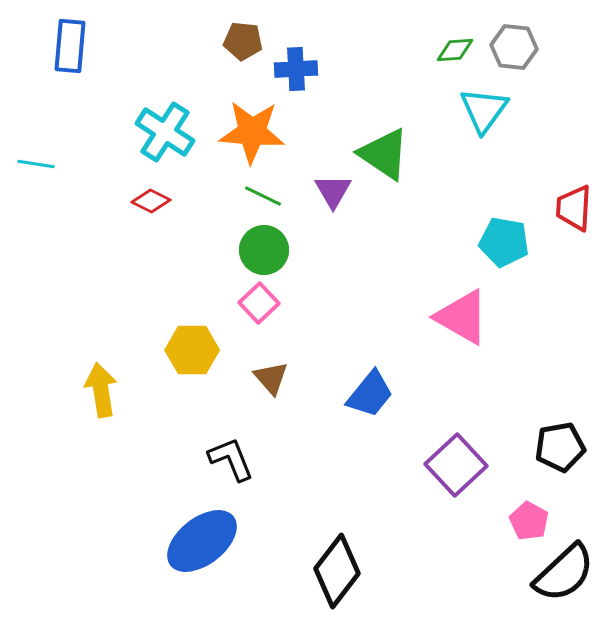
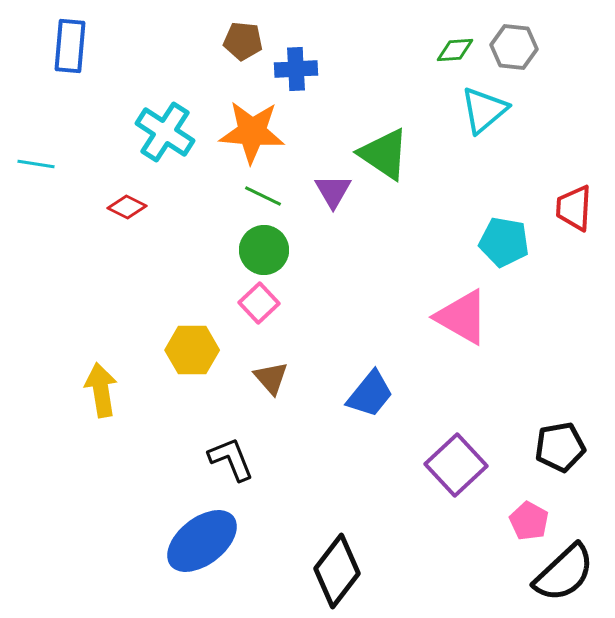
cyan triangle: rotated 14 degrees clockwise
red diamond: moved 24 px left, 6 px down
